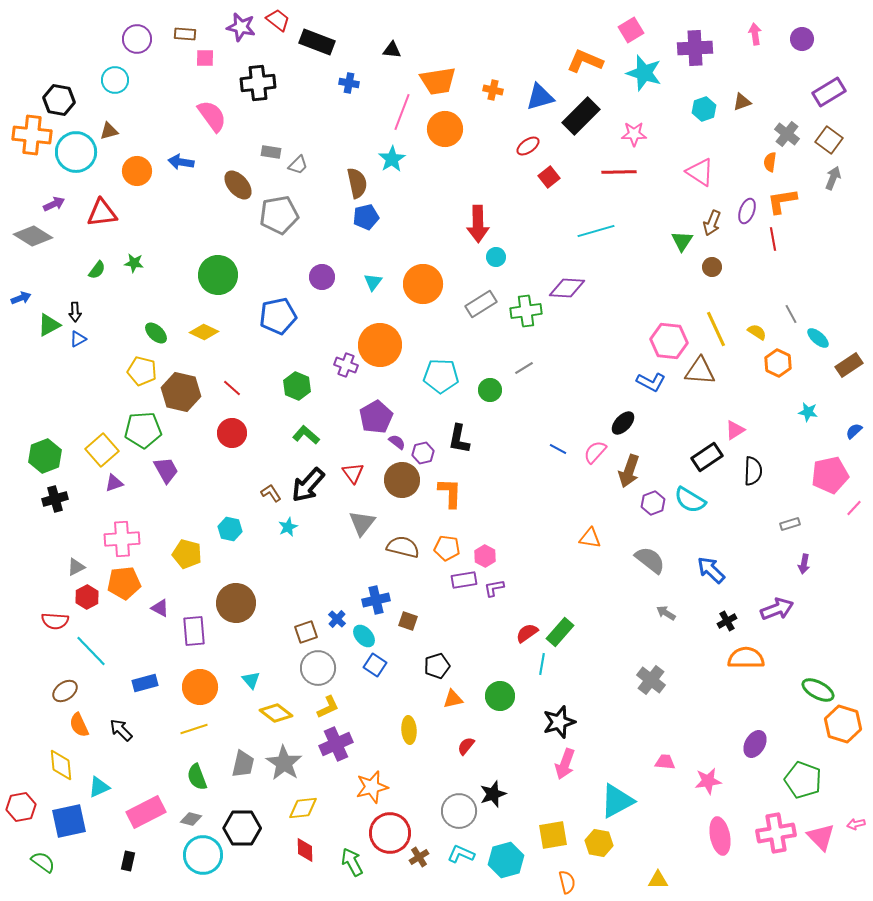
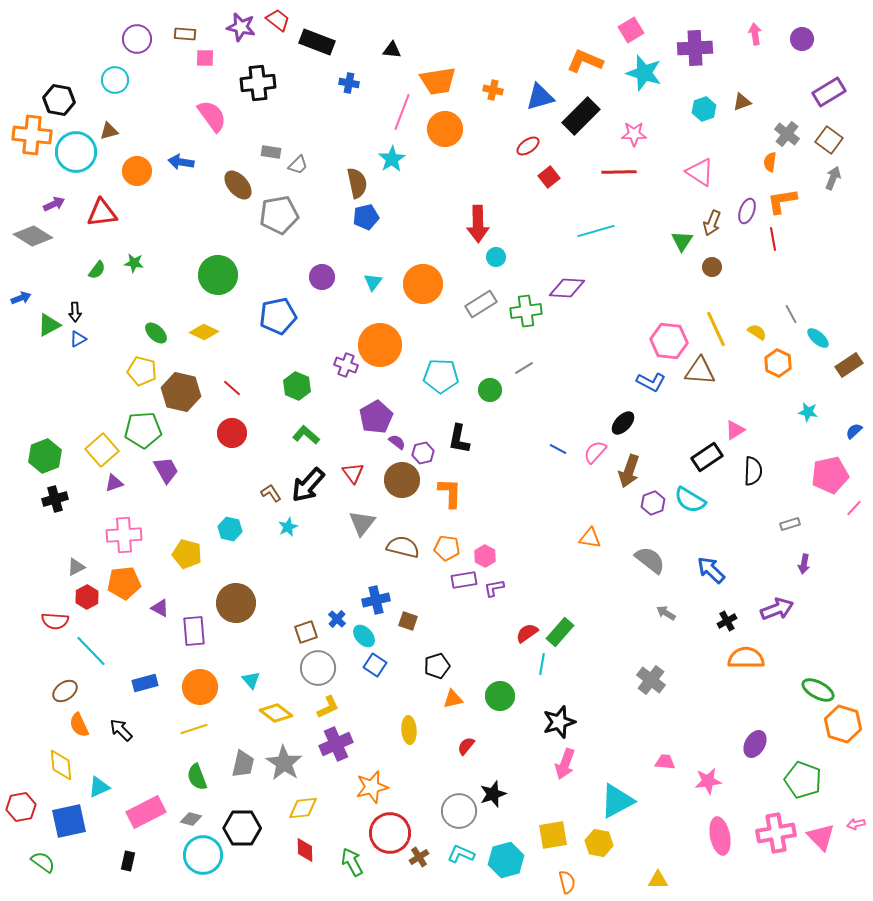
pink cross at (122, 539): moved 2 px right, 4 px up
